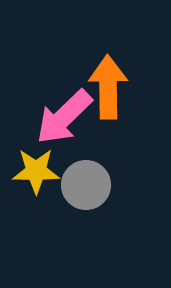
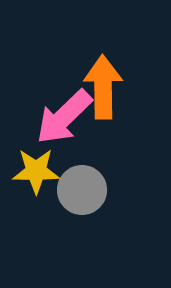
orange arrow: moved 5 px left
gray circle: moved 4 px left, 5 px down
